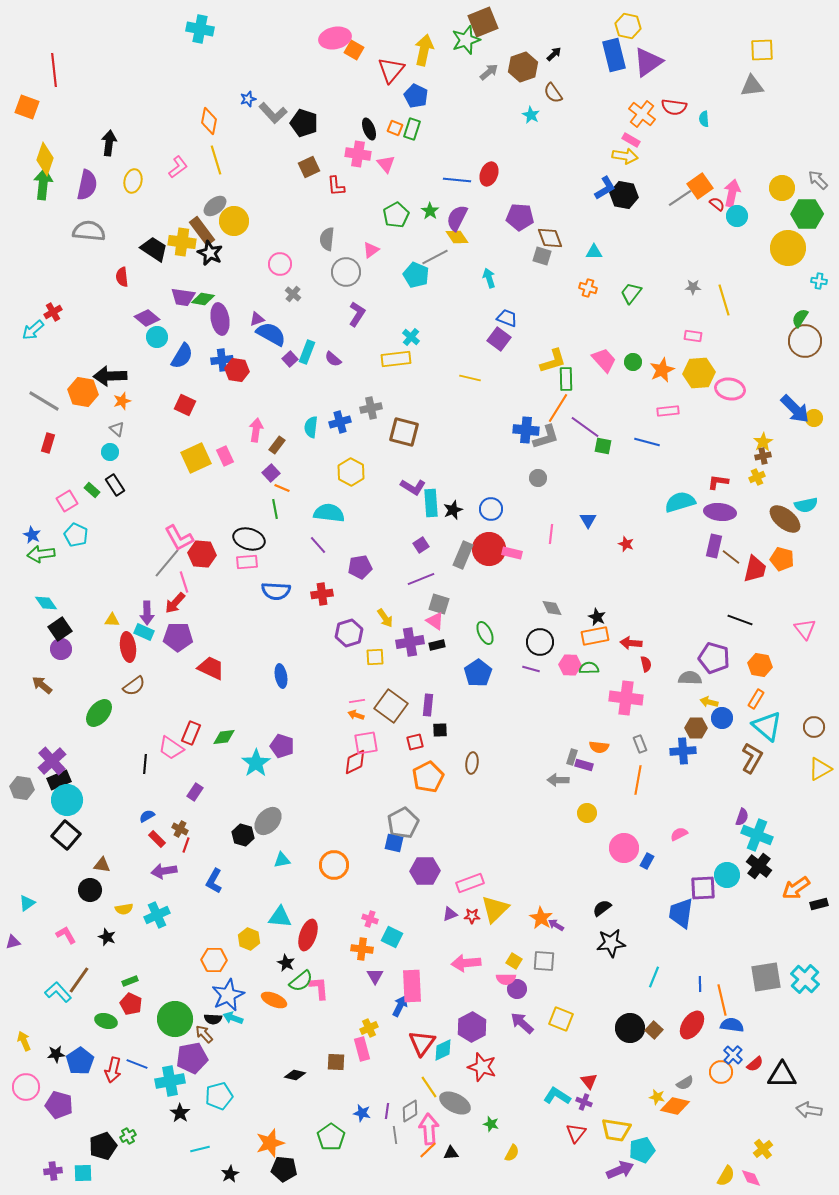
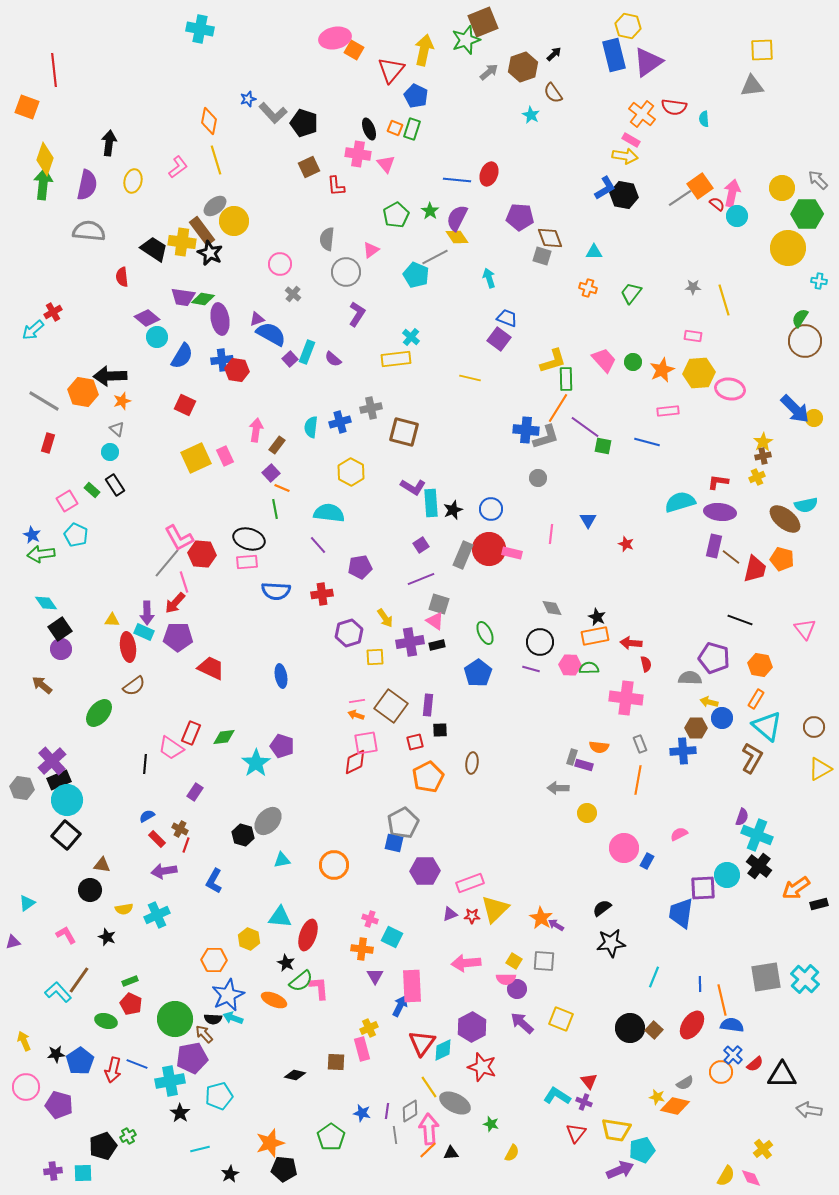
gray arrow at (558, 780): moved 8 px down
